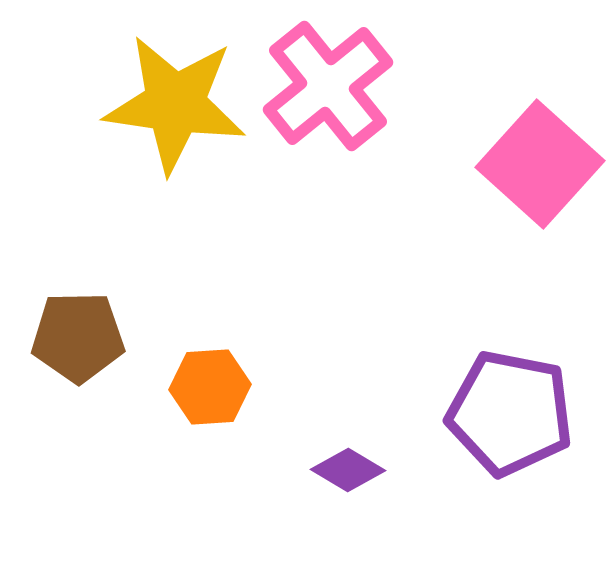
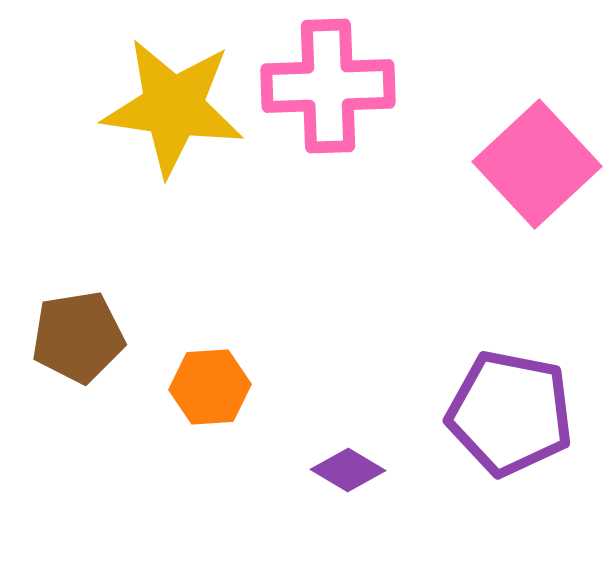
pink cross: rotated 37 degrees clockwise
yellow star: moved 2 px left, 3 px down
pink square: moved 3 px left; rotated 5 degrees clockwise
brown pentagon: rotated 8 degrees counterclockwise
